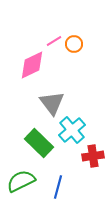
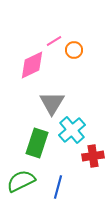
orange circle: moved 6 px down
gray triangle: rotated 8 degrees clockwise
green rectangle: moved 2 px left; rotated 64 degrees clockwise
